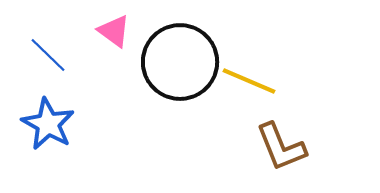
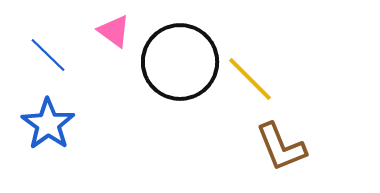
yellow line: moved 1 px right, 2 px up; rotated 22 degrees clockwise
blue star: rotated 6 degrees clockwise
